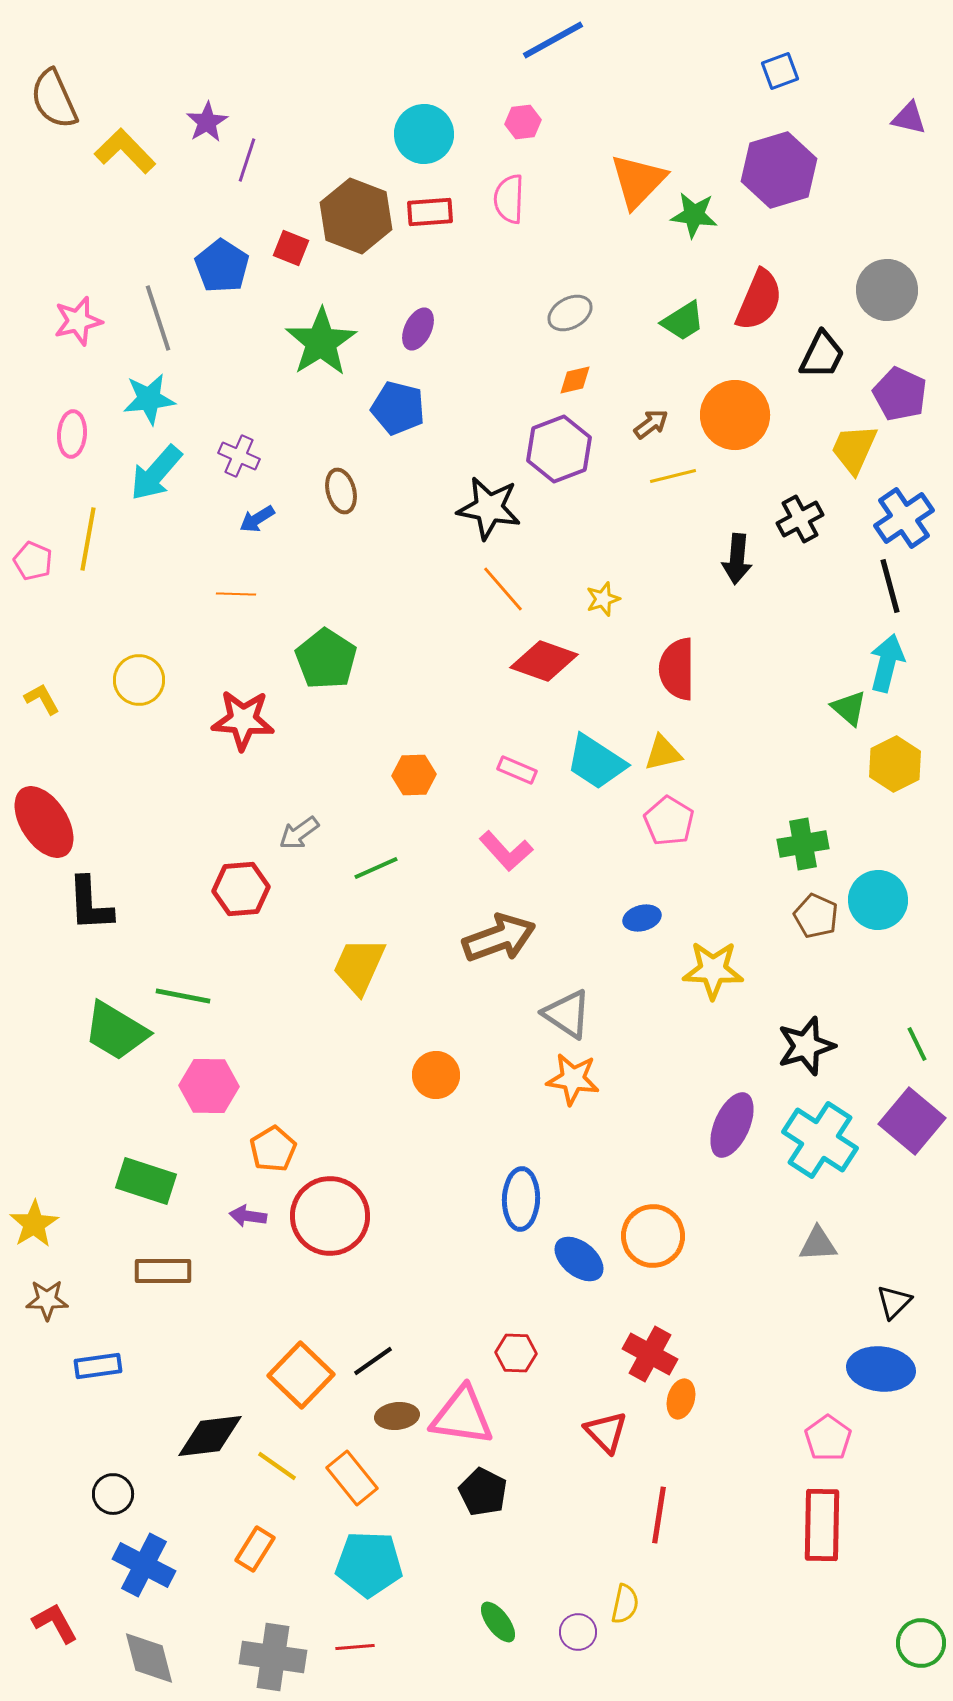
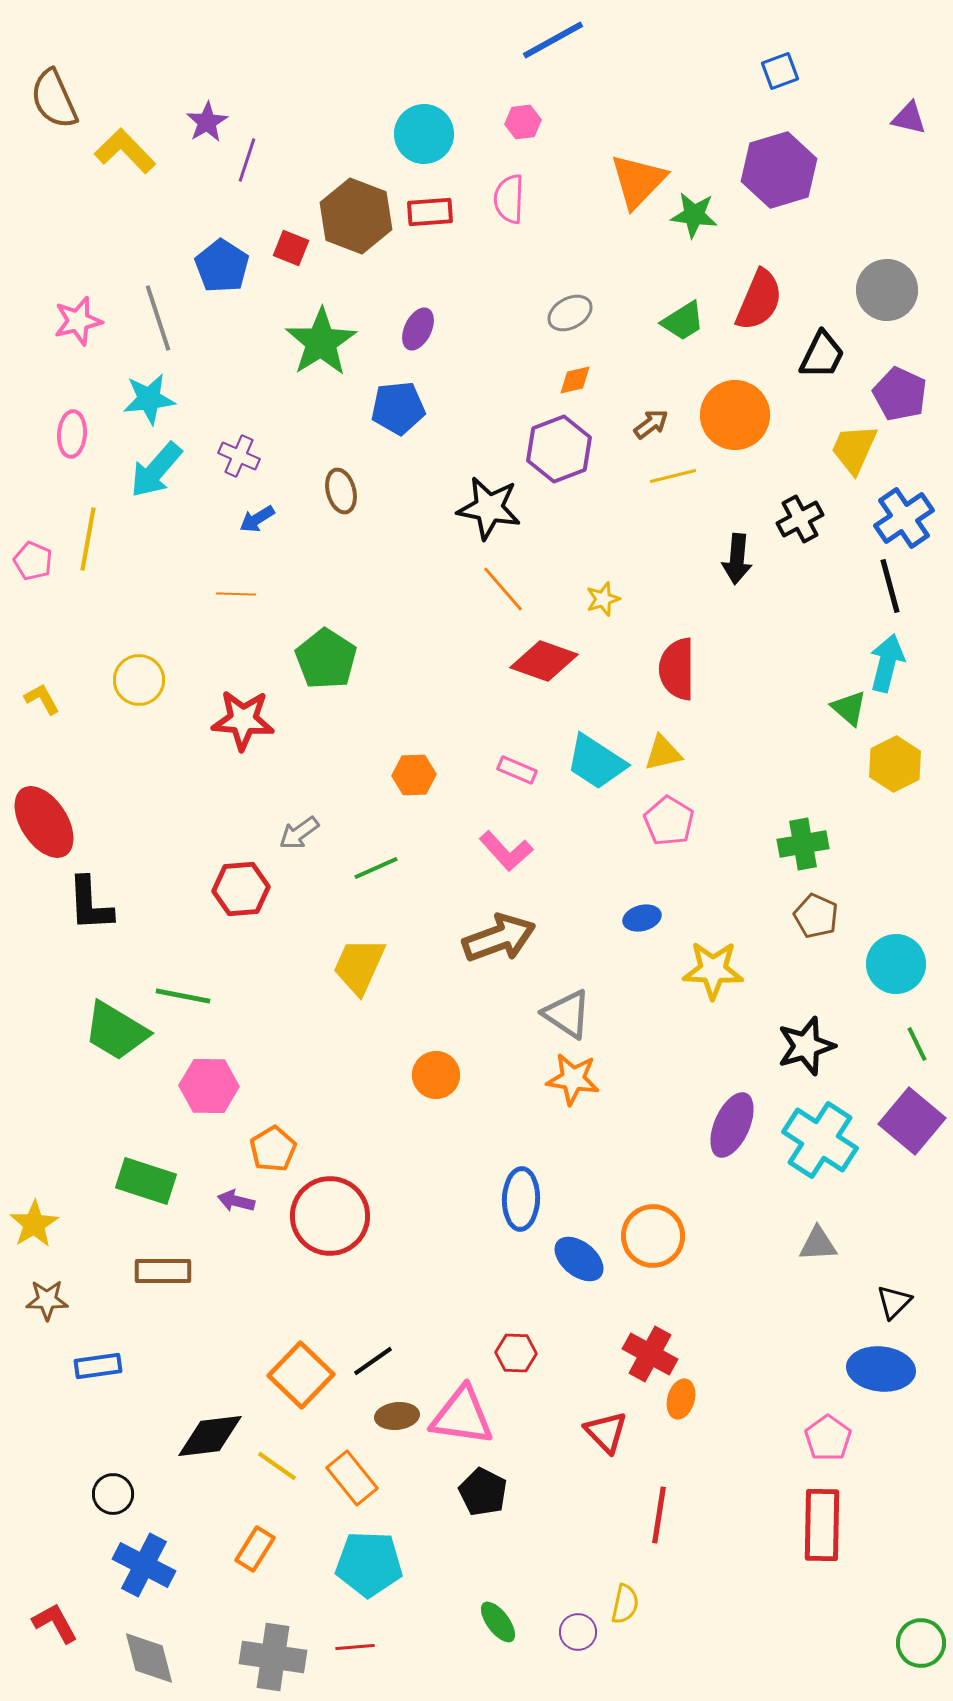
blue pentagon at (398, 408): rotated 20 degrees counterclockwise
cyan arrow at (156, 473): moved 3 px up
cyan circle at (878, 900): moved 18 px right, 64 px down
purple arrow at (248, 1216): moved 12 px left, 15 px up; rotated 6 degrees clockwise
